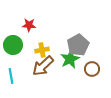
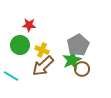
green circle: moved 7 px right
yellow cross: rotated 32 degrees clockwise
green star: moved 2 px right, 1 px down
brown circle: moved 10 px left
cyan line: rotated 49 degrees counterclockwise
